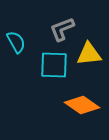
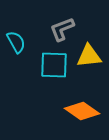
yellow triangle: moved 2 px down
orange diamond: moved 6 px down
